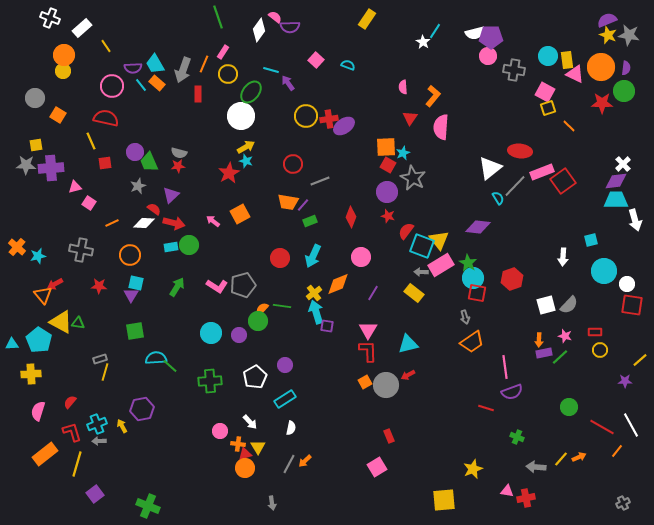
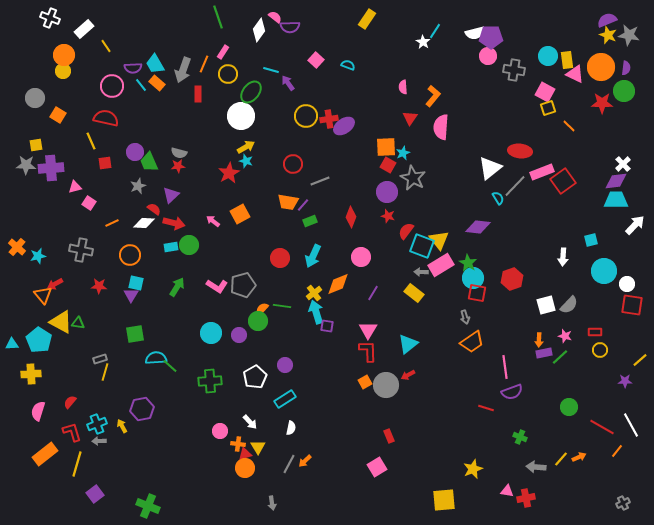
white rectangle at (82, 28): moved 2 px right, 1 px down
white arrow at (635, 220): moved 5 px down; rotated 120 degrees counterclockwise
green square at (135, 331): moved 3 px down
cyan triangle at (408, 344): rotated 25 degrees counterclockwise
green cross at (517, 437): moved 3 px right
